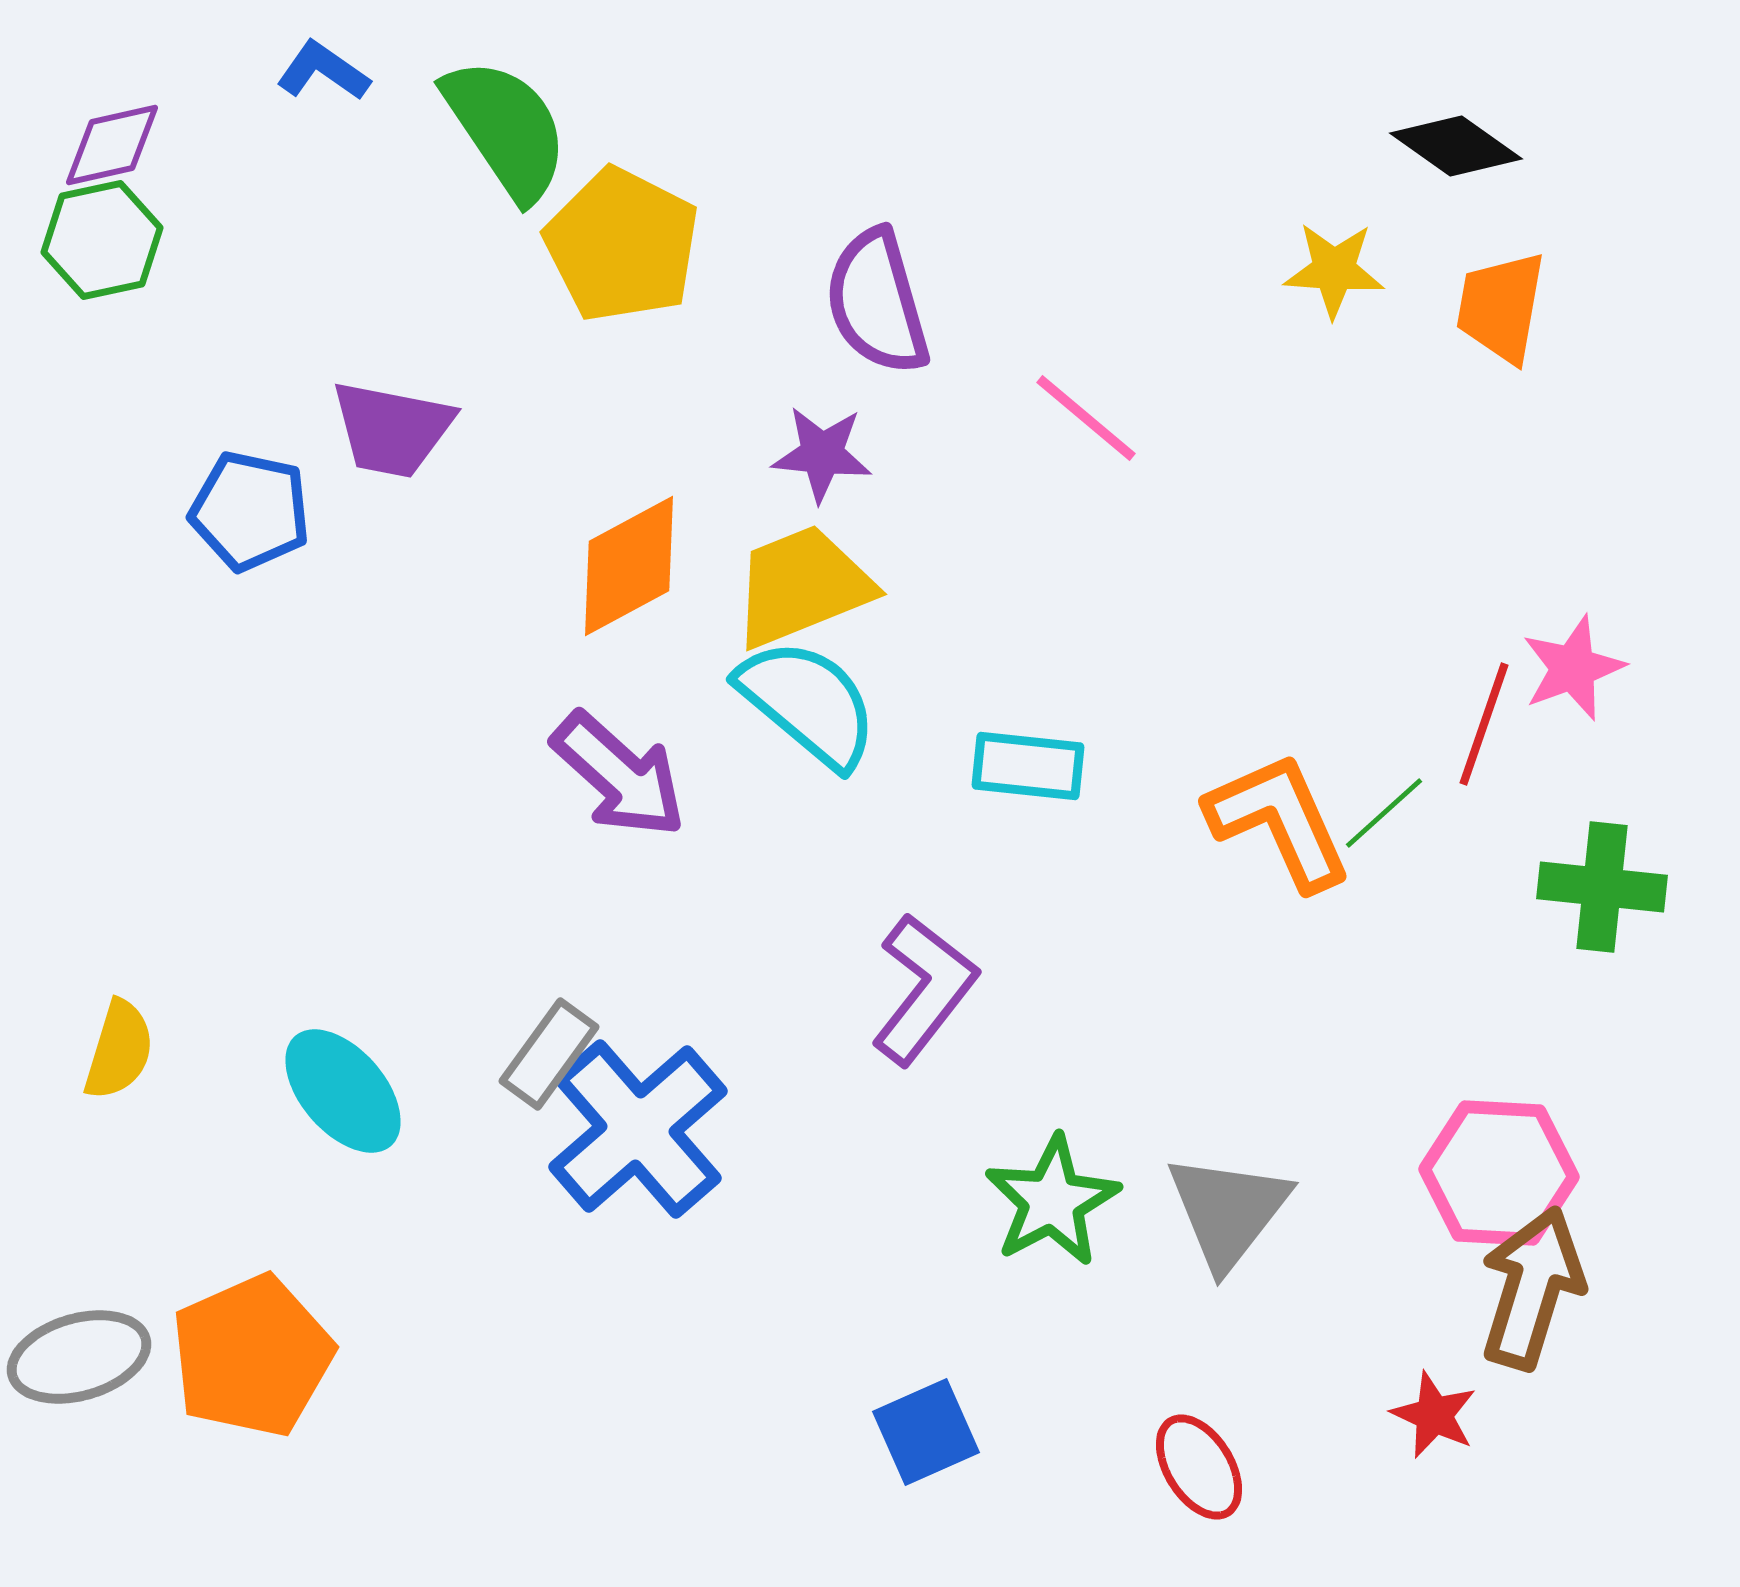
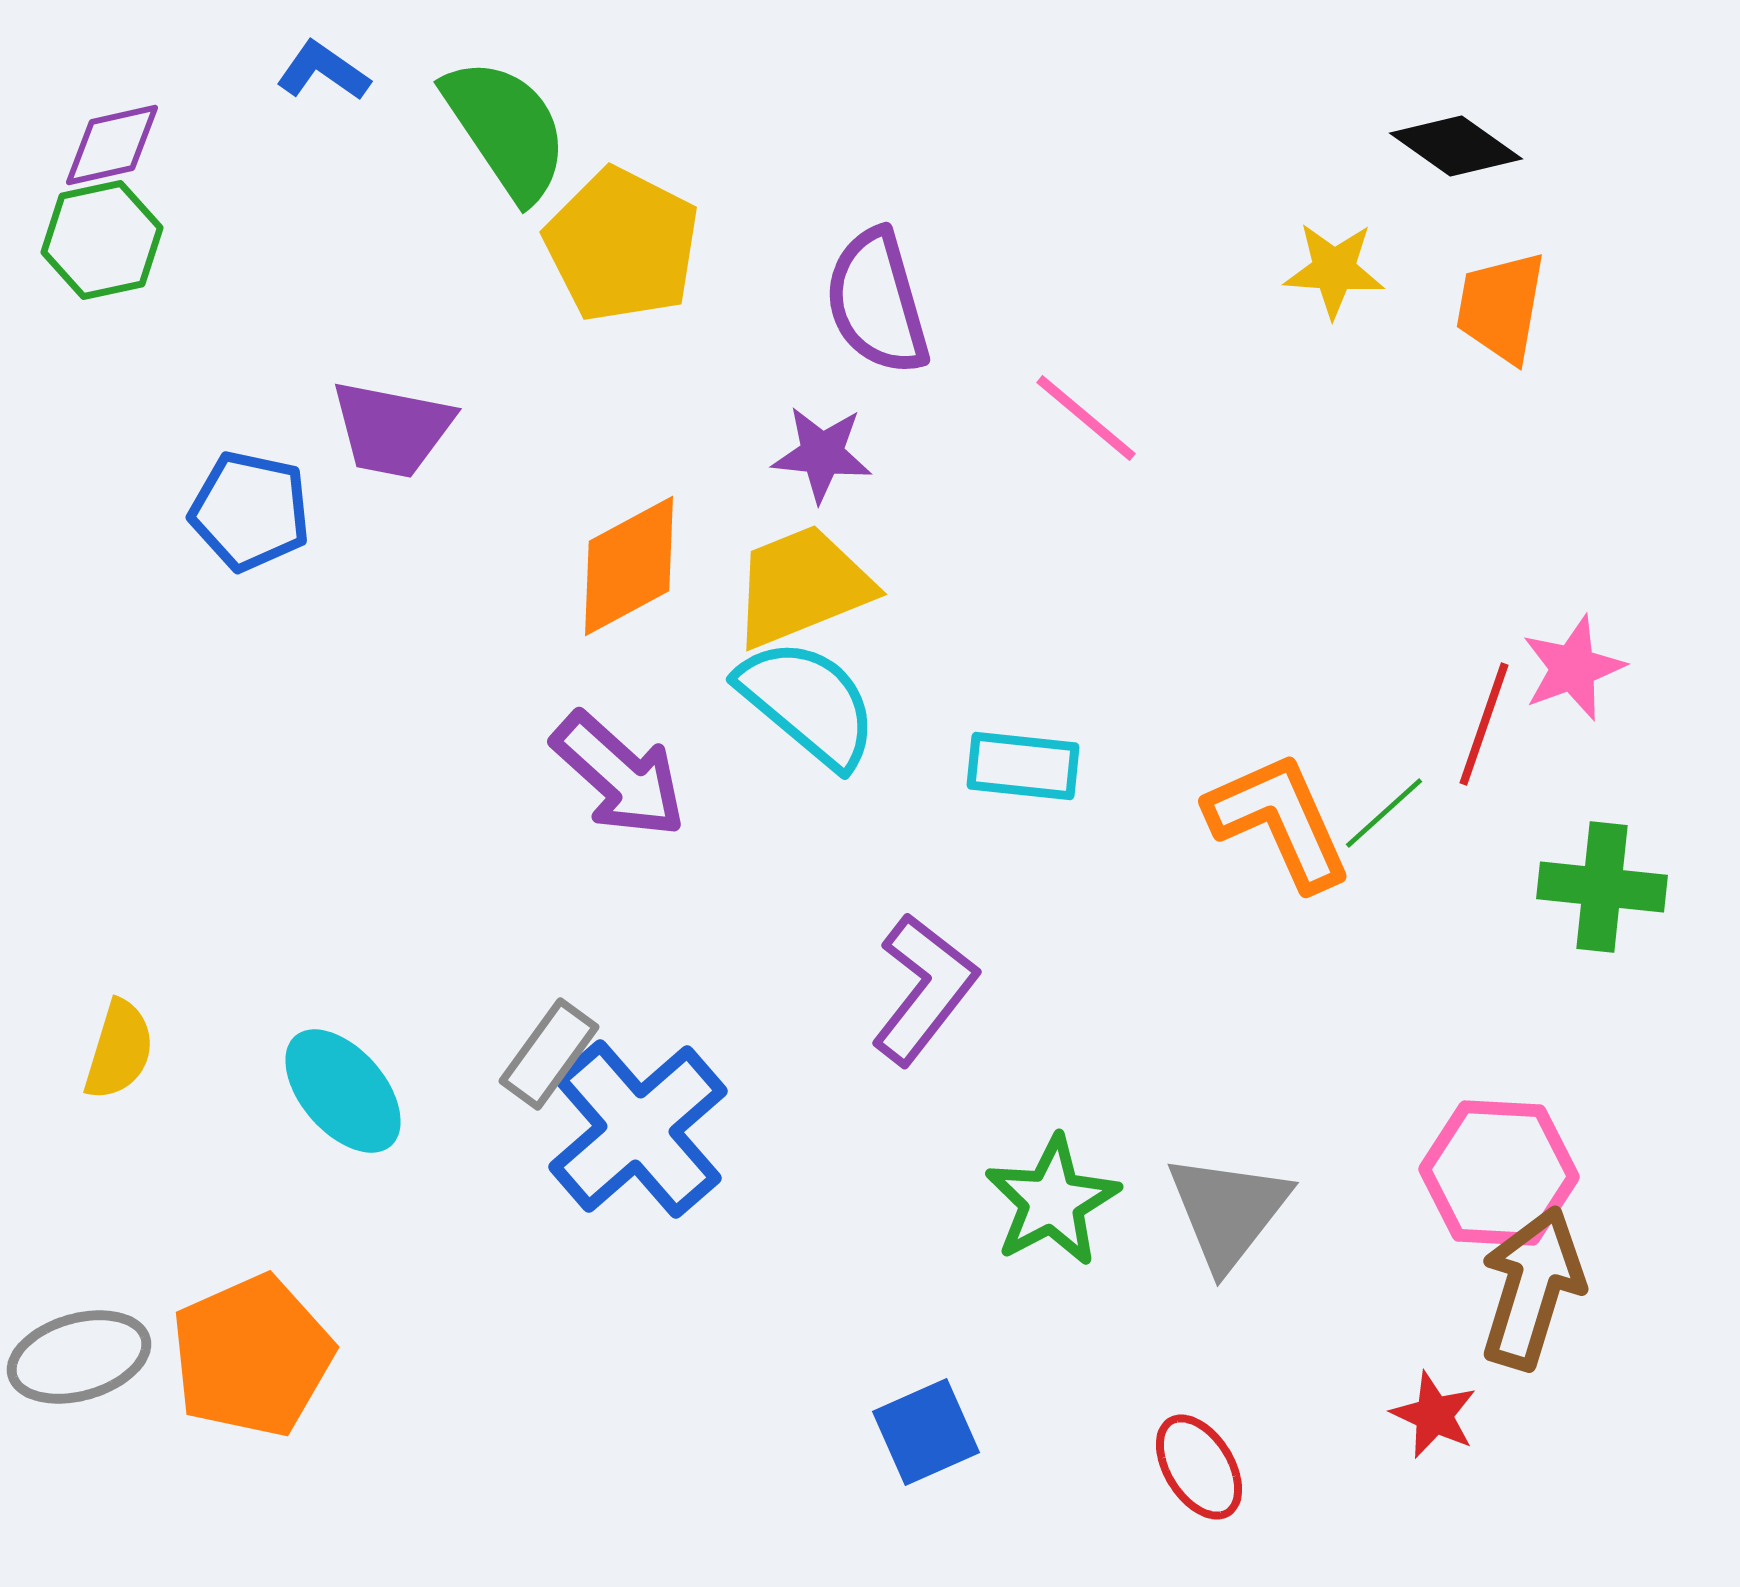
cyan rectangle: moved 5 px left
